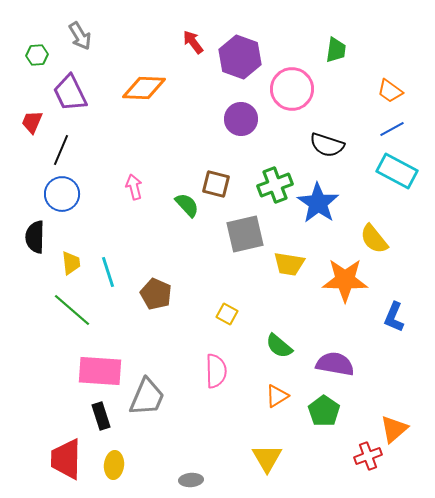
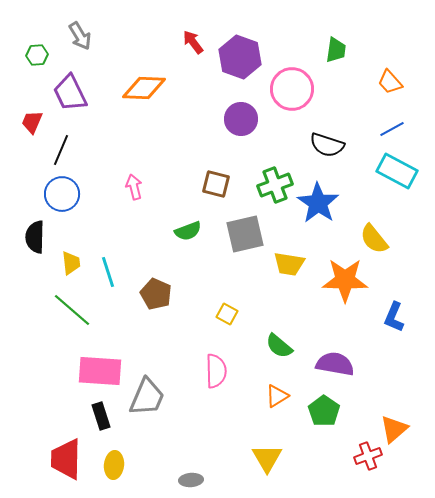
orange trapezoid at (390, 91): moved 9 px up; rotated 12 degrees clockwise
green semicircle at (187, 205): moved 1 px right, 26 px down; rotated 112 degrees clockwise
